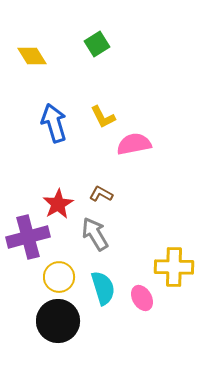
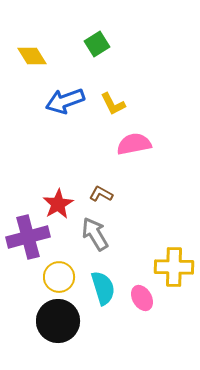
yellow L-shape: moved 10 px right, 13 px up
blue arrow: moved 11 px right, 22 px up; rotated 93 degrees counterclockwise
